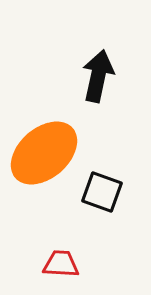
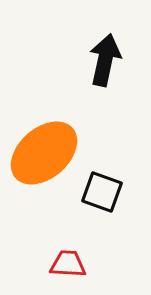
black arrow: moved 7 px right, 16 px up
red trapezoid: moved 7 px right
